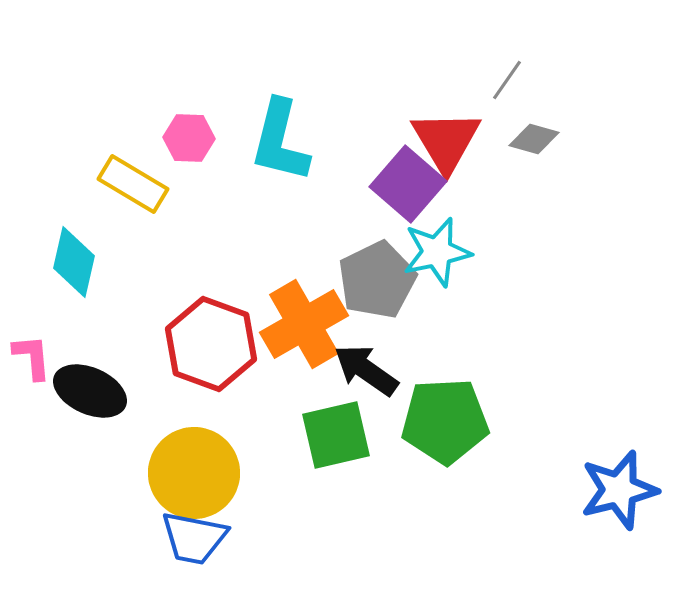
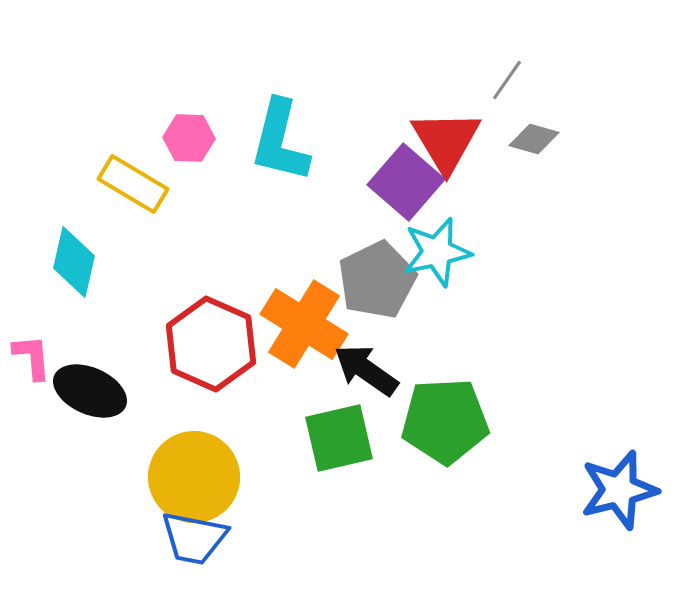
purple square: moved 2 px left, 2 px up
orange cross: rotated 28 degrees counterclockwise
red hexagon: rotated 4 degrees clockwise
green square: moved 3 px right, 3 px down
yellow circle: moved 4 px down
